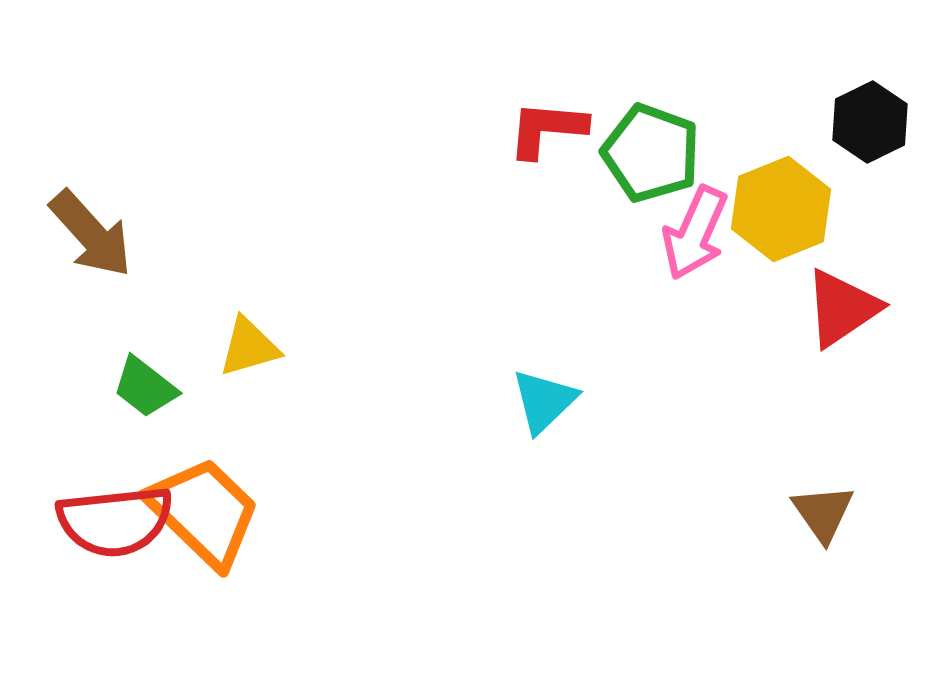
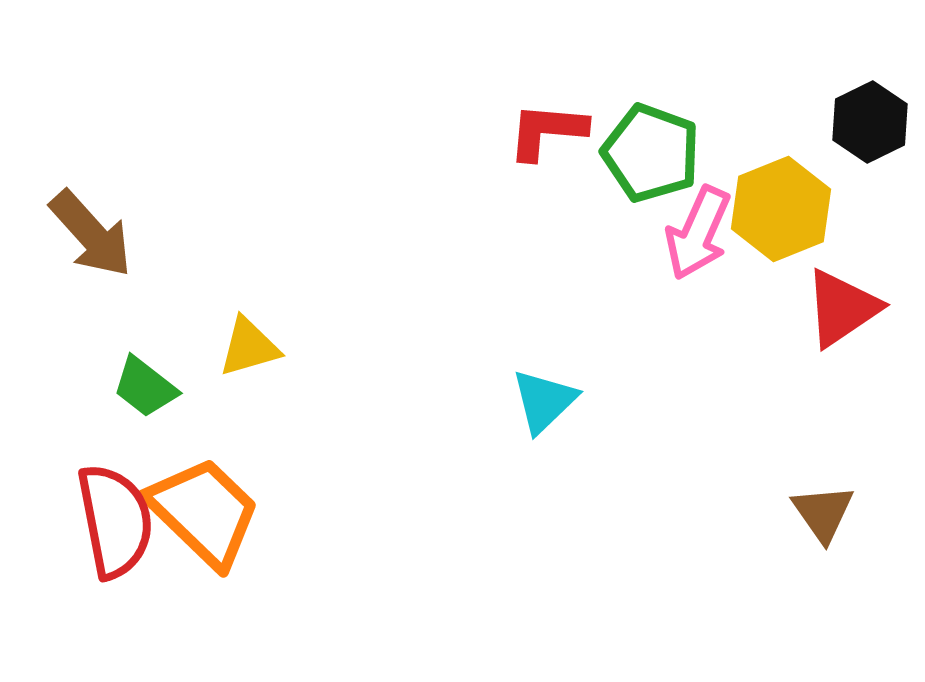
red L-shape: moved 2 px down
pink arrow: moved 3 px right
red semicircle: rotated 95 degrees counterclockwise
